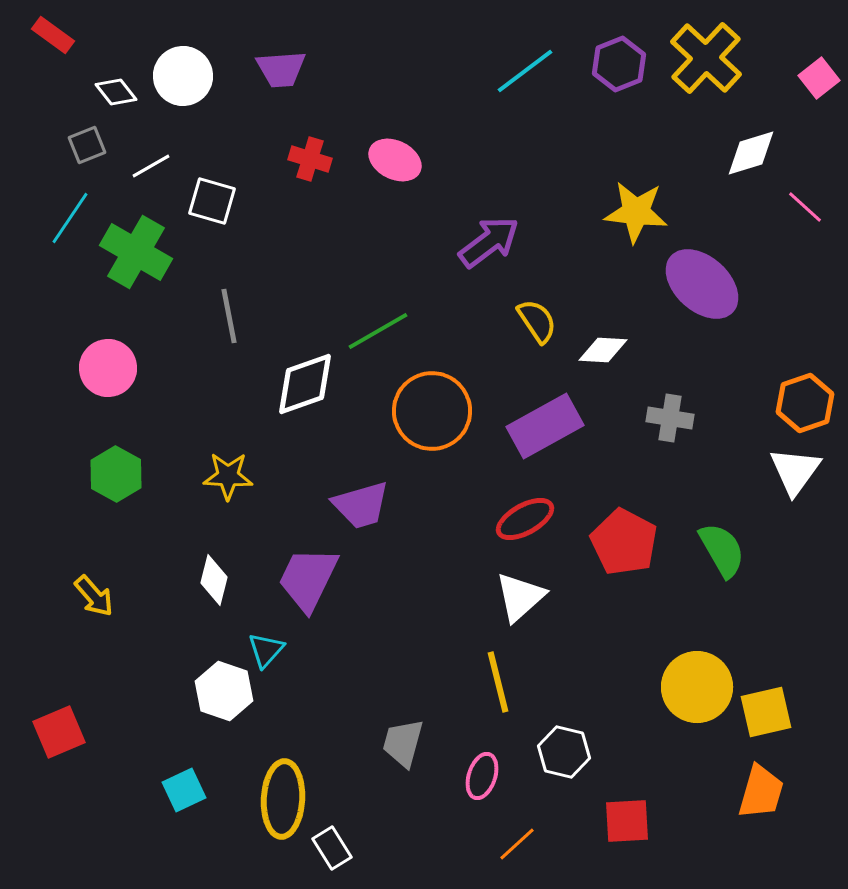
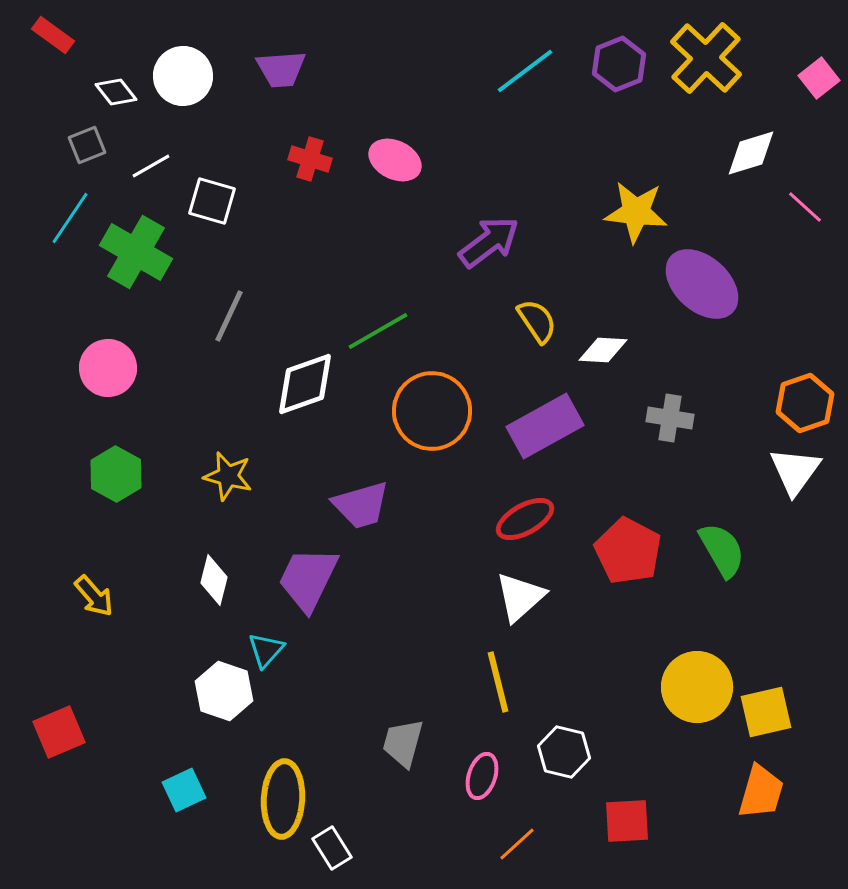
gray line at (229, 316): rotated 36 degrees clockwise
yellow star at (228, 476): rotated 12 degrees clockwise
red pentagon at (624, 542): moved 4 px right, 9 px down
